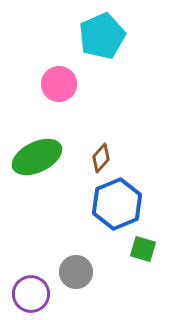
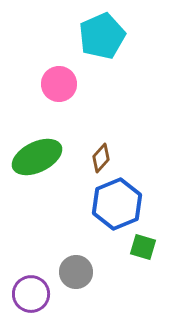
green square: moved 2 px up
